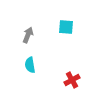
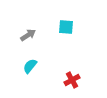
gray arrow: rotated 35 degrees clockwise
cyan semicircle: moved 1 px down; rotated 49 degrees clockwise
